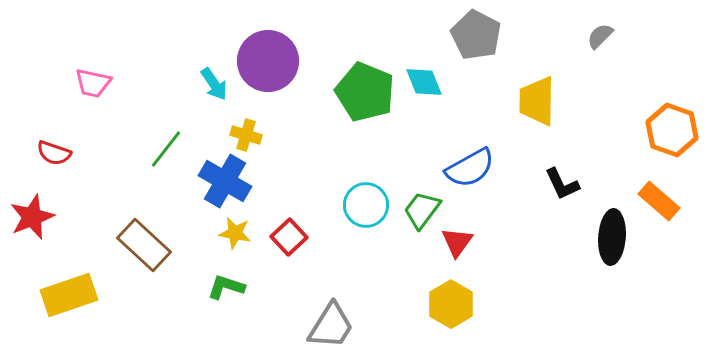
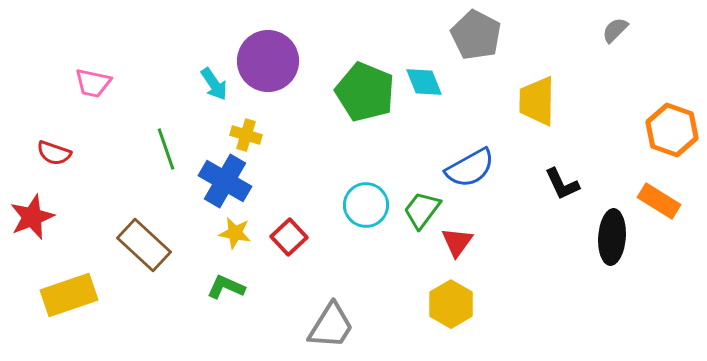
gray semicircle: moved 15 px right, 6 px up
green line: rotated 57 degrees counterclockwise
orange rectangle: rotated 9 degrees counterclockwise
green L-shape: rotated 6 degrees clockwise
